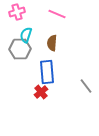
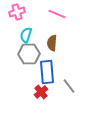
gray hexagon: moved 9 px right, 5 px down
gray line: moved 17 px left
